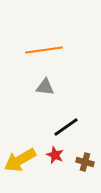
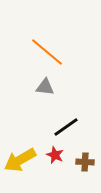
orange line: moved 3 px right, 2 px down; rotated 48 degrees clockwise
brown cross: rotated 12 degrees counterclockwise
